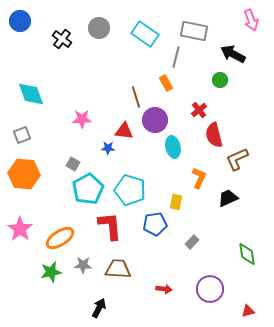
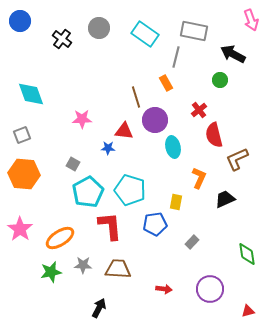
cyan pentagon at (88, 189): moved 3 px down
black trapezoid at (228, 198): moved 3 px left, 1 px down
